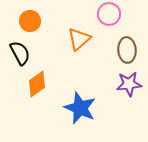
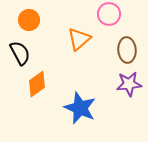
orange circle: moved 1 px left, 1 px up
